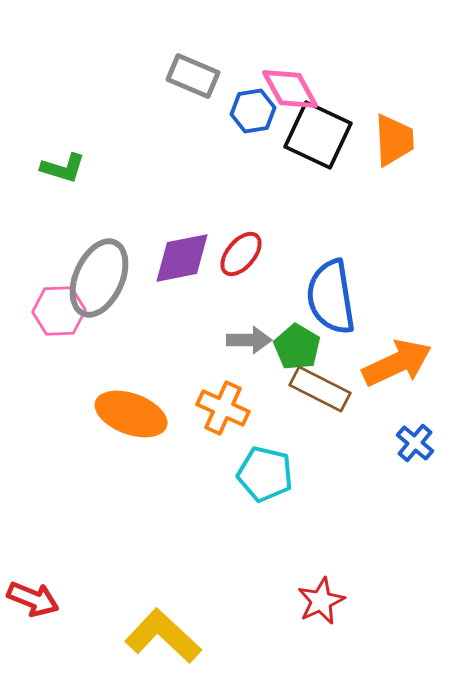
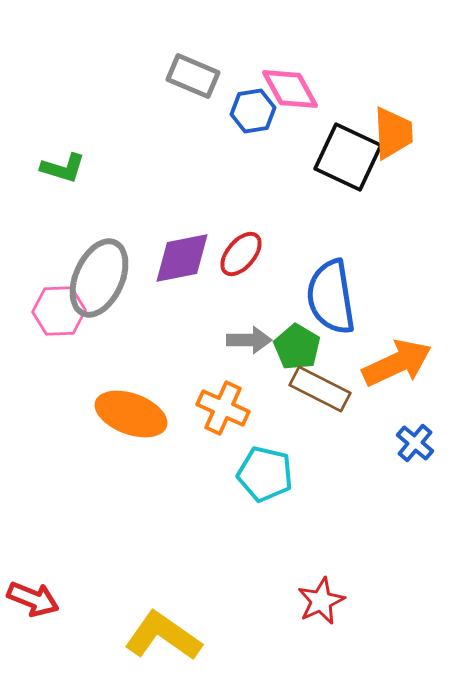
black square: moved 30 px right, 22 px down
orange trapezoid: moved 1 px left, 7 px up
yellow L-shape: rotated 8 degrees counterclockwise
